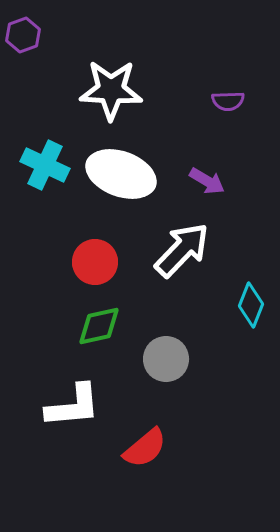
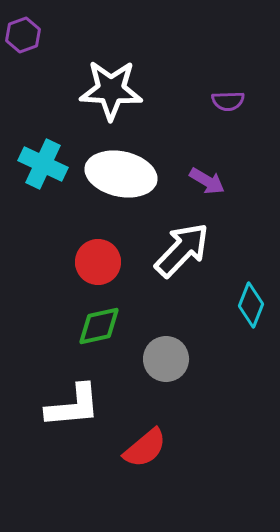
cyan cross: moved 2 px left, 1 px up
white ellipse: rotated 8 degrees counterclockwise
red circle: moved 3 px right
